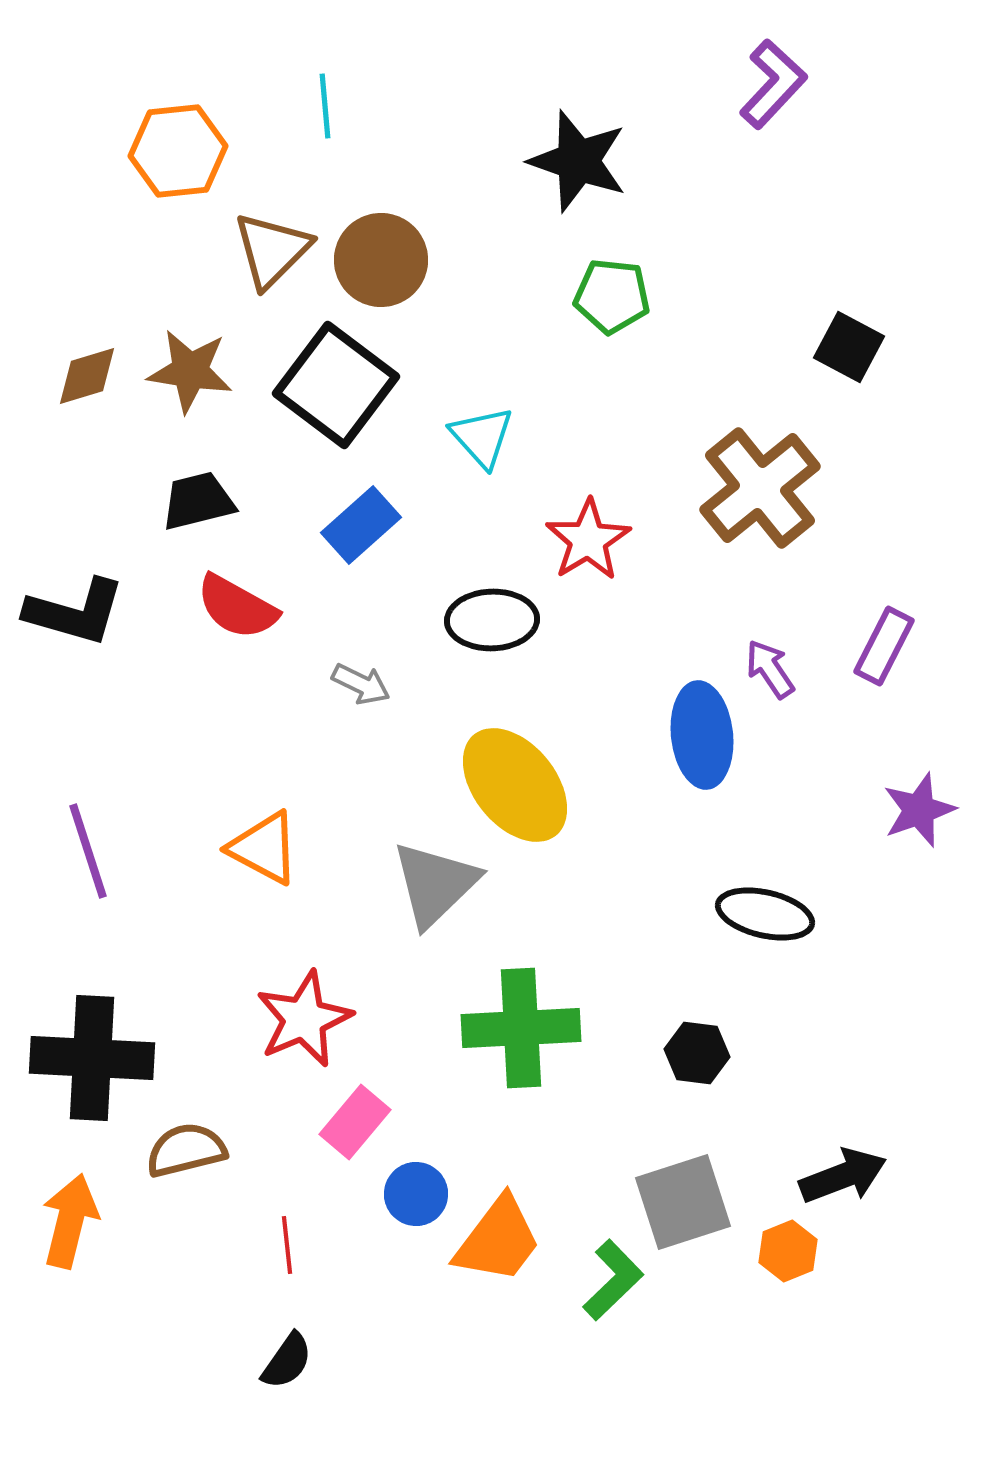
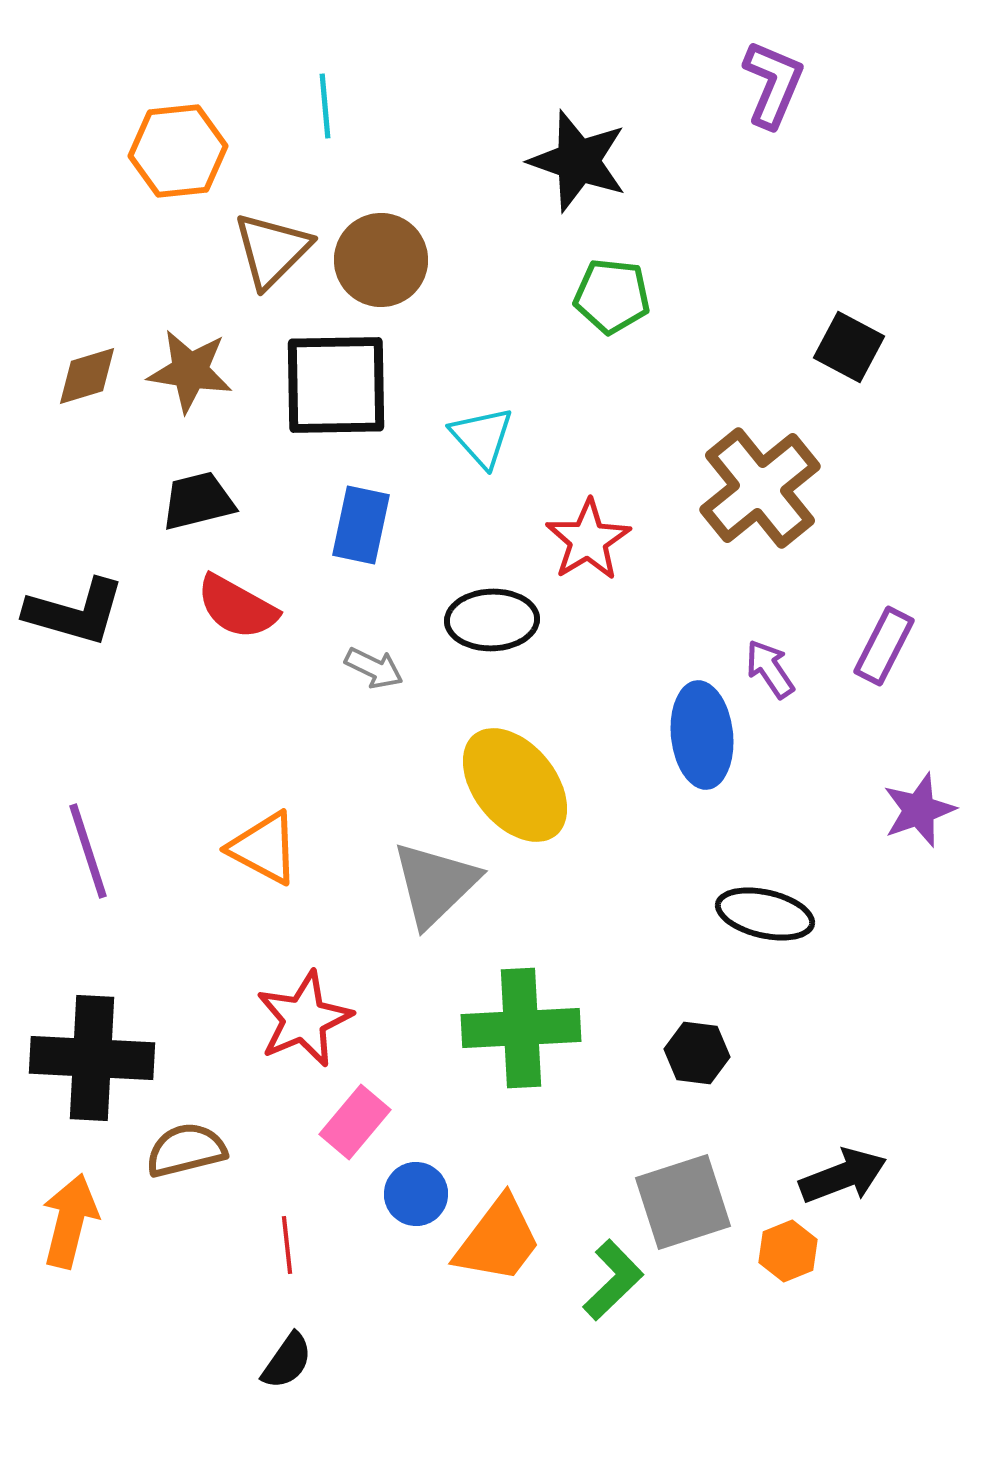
purple L-shape at (773, 84): rotated 20 degrees counterclockwise
black square at (336, 385): rotated 38 degrees counterclockwise
blue rectangle at (361, 525): rotated 36 degrees counterclockwise
gray arrow at (361, 684): moved 13 px right, 16 px up
